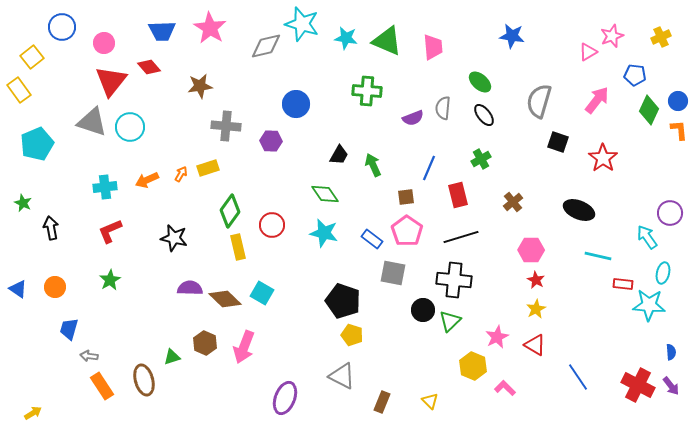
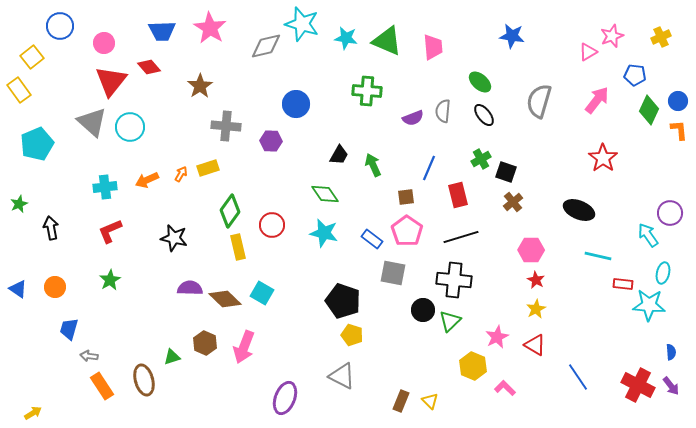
blue circle at (62, 27): moved 2 px left, 1 px up
brown star at (200, 86): rotated 25 degrees counterclockwise
gray semicircle at (443, 108): moved 3 px down
gray triangle at (92, 122): rotated 24 degrees clockwise
black square at (558, 142): moved 52 px left, 30 px down
green star at (23, 203): moved 4 px left, 1 px down; rotated 24 degrees clockwise
cyan arrow at (647, 237): moved 1 px right, 2 px up
brown rectangle at (382, 402): moved 19 px right, 1 px up
